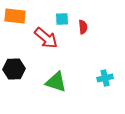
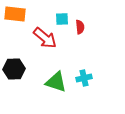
orange rectangle: moved 2 px up
red semicircle: moved 3 px left
red arrow: moved 1 px left
cyan cross: moved 21 px left
